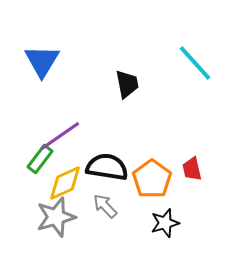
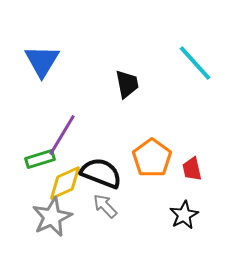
purple line: moved 2 px right, 1 px up; rotated 24 degrees counterclockwise
green rectangle: rotated 36 degrees clockwise
black semicircle: moved 6 px left, 6 px down; rotated 12 degrees clockwise
orange pentagon: moved 21 px up
gray star: moved 4 px left; rotated 9 degrees counterclockwise
black star: moved 19 px right, 8 px up; rotated 12 degrees counterclockwise
